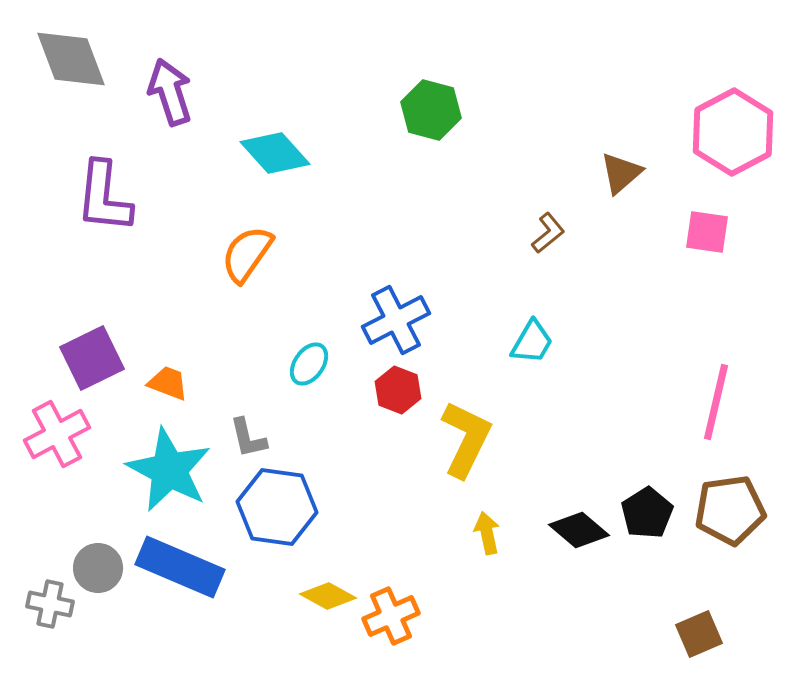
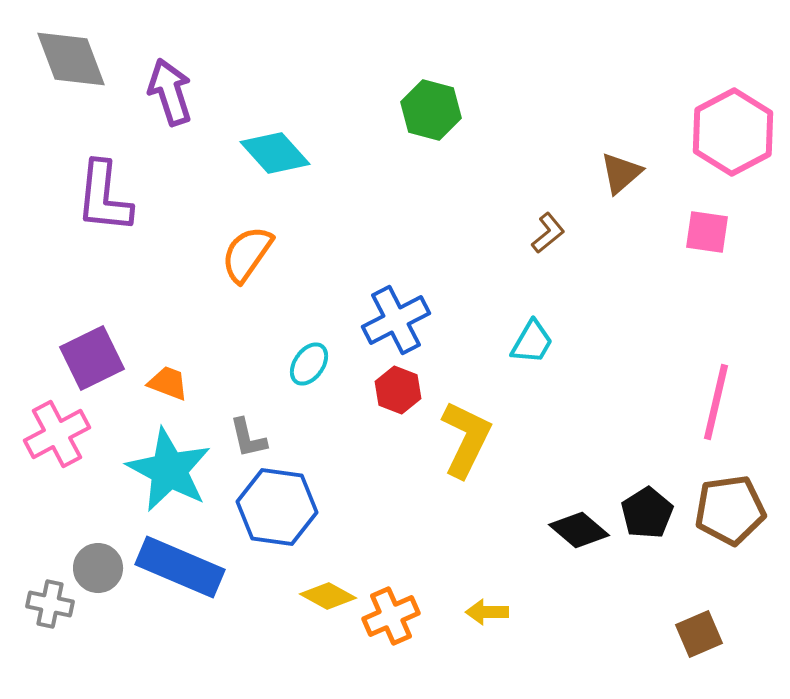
yellow arrow: moved 79 px down; rotated 78 degrees counterclockwise
